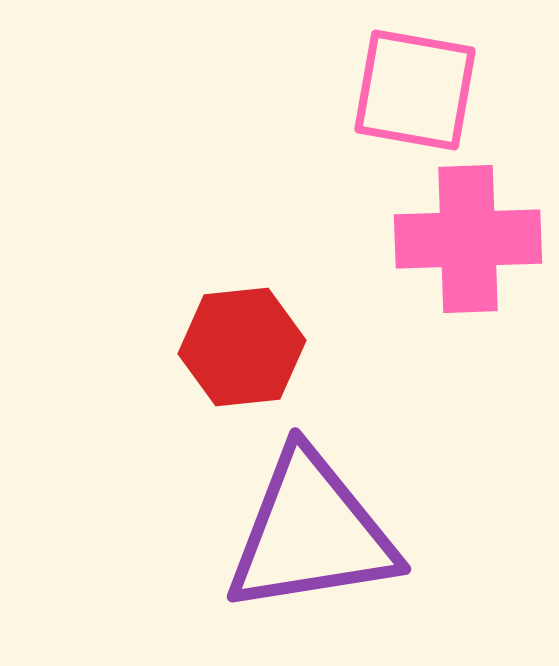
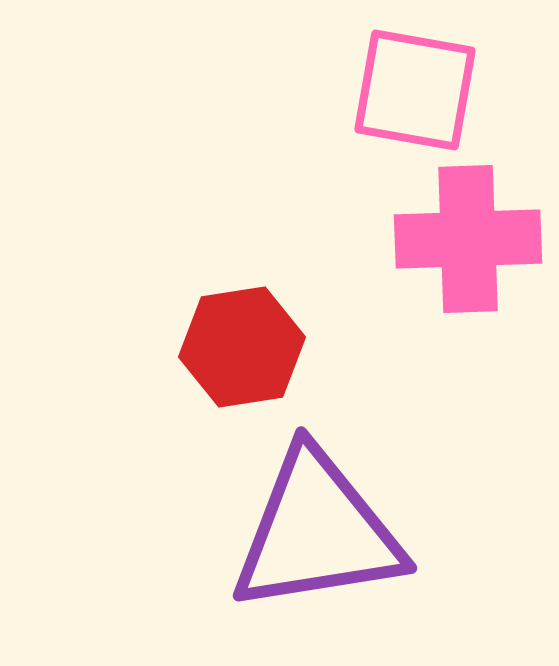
red hexagon: rotated 3 degrees counterclockwise
purple triangle: moved 6 px right, 1 px up
